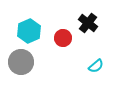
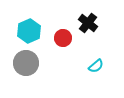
gray circle: moved 5 px right, 1 px down
